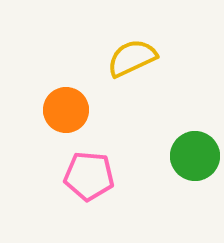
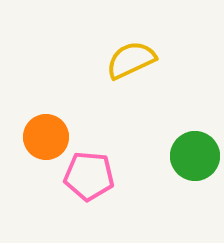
yellow semicircle: moved 1 px left, 2 px down
orange circle: moved 20 px left, 27 px down
